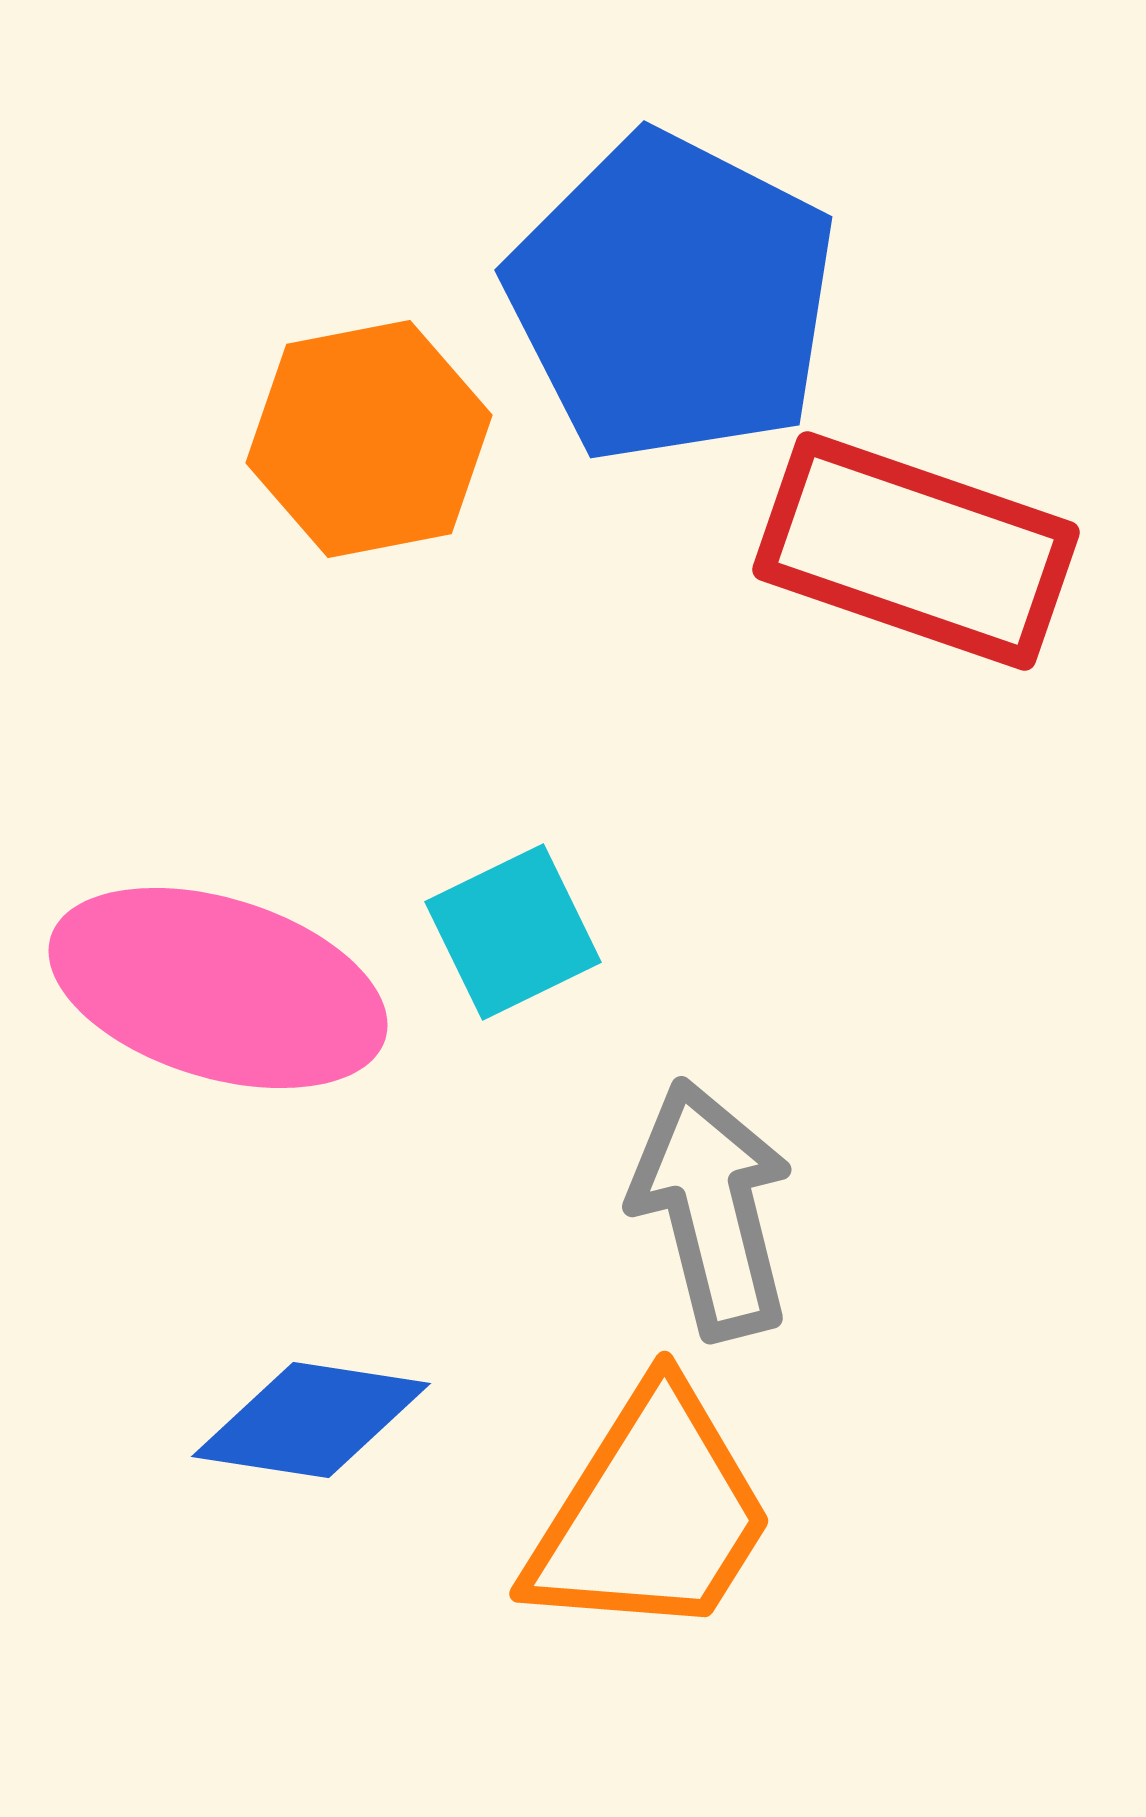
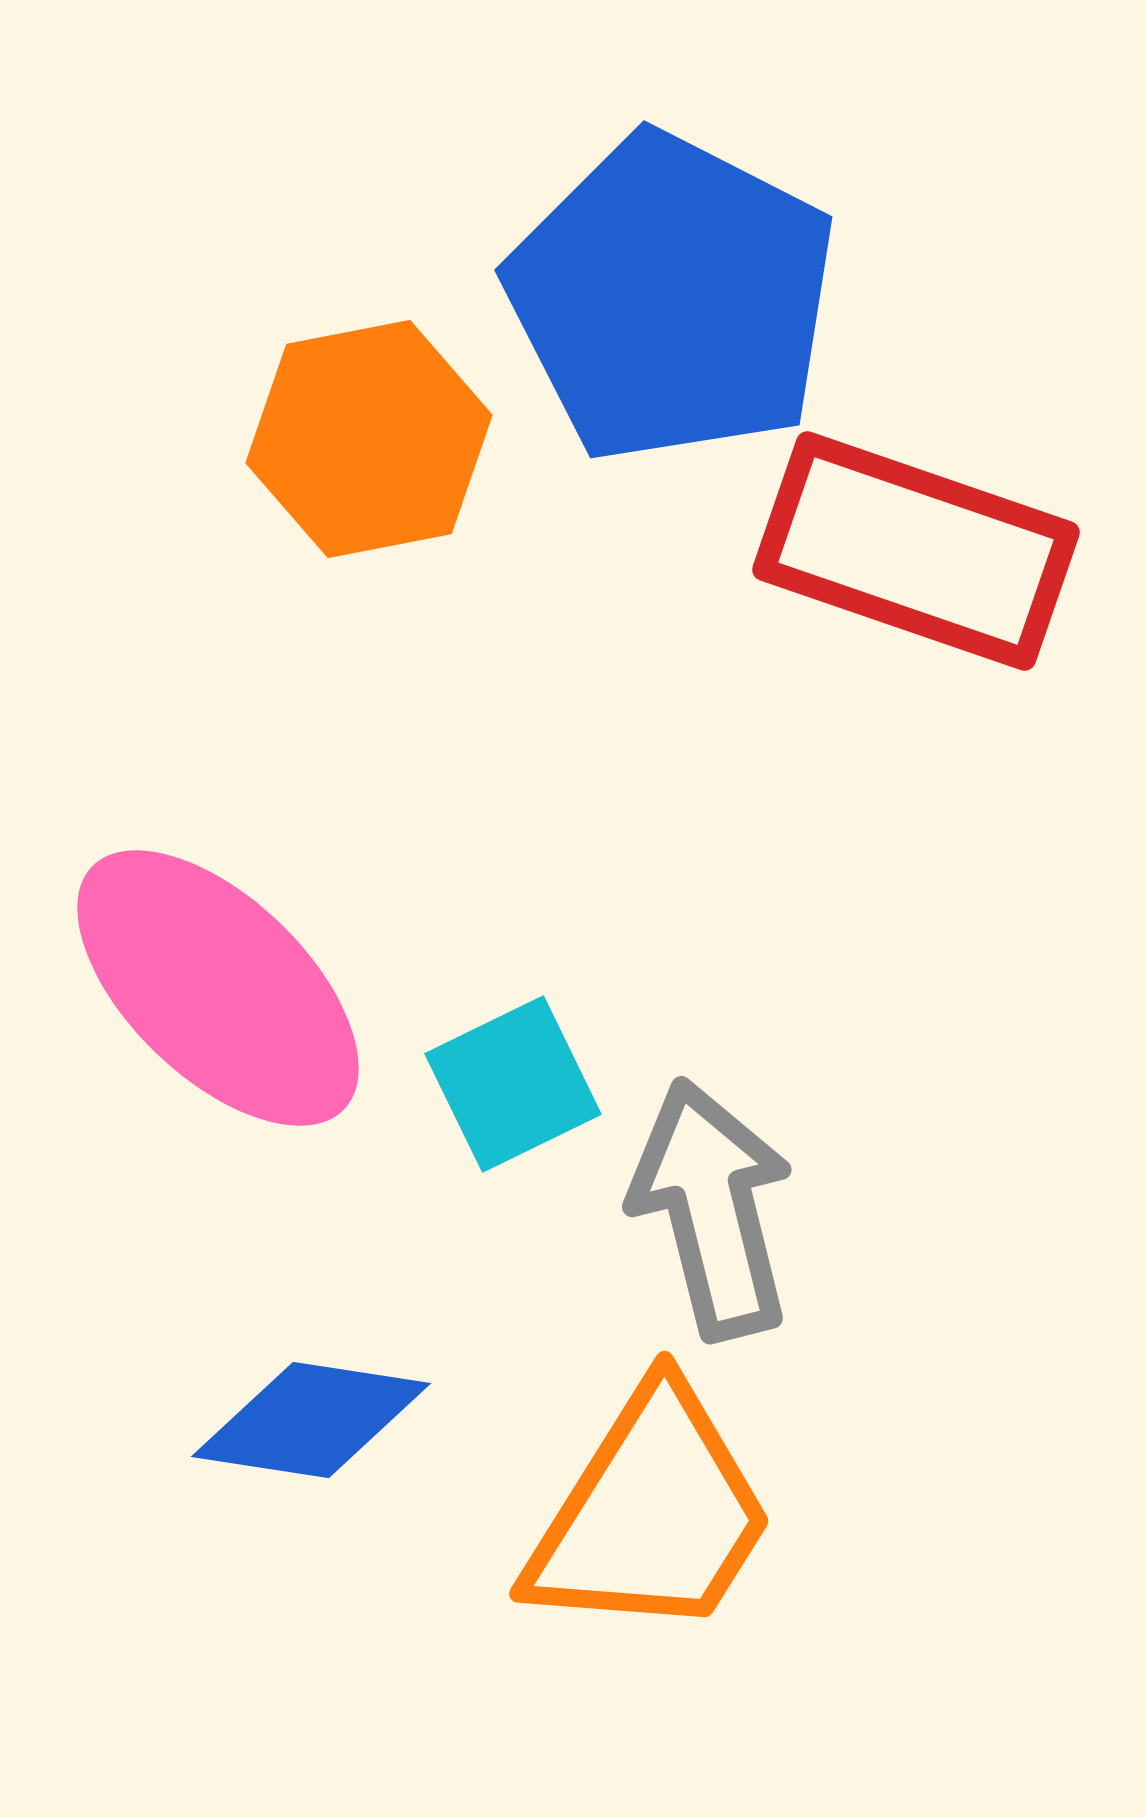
cyan square: moved 152 px down
pink ellipse: rotated 27 degrees clockwise
